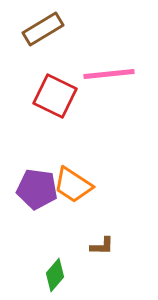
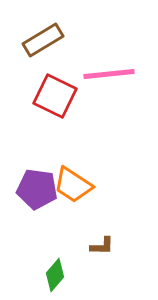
brown rectangle: moved 11 px down
